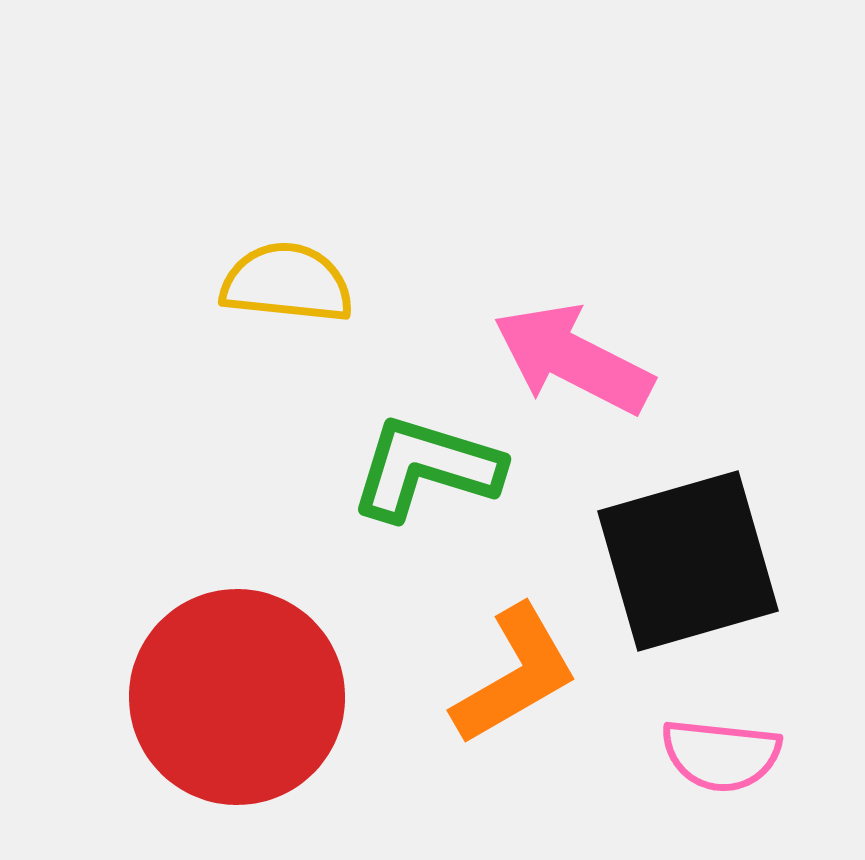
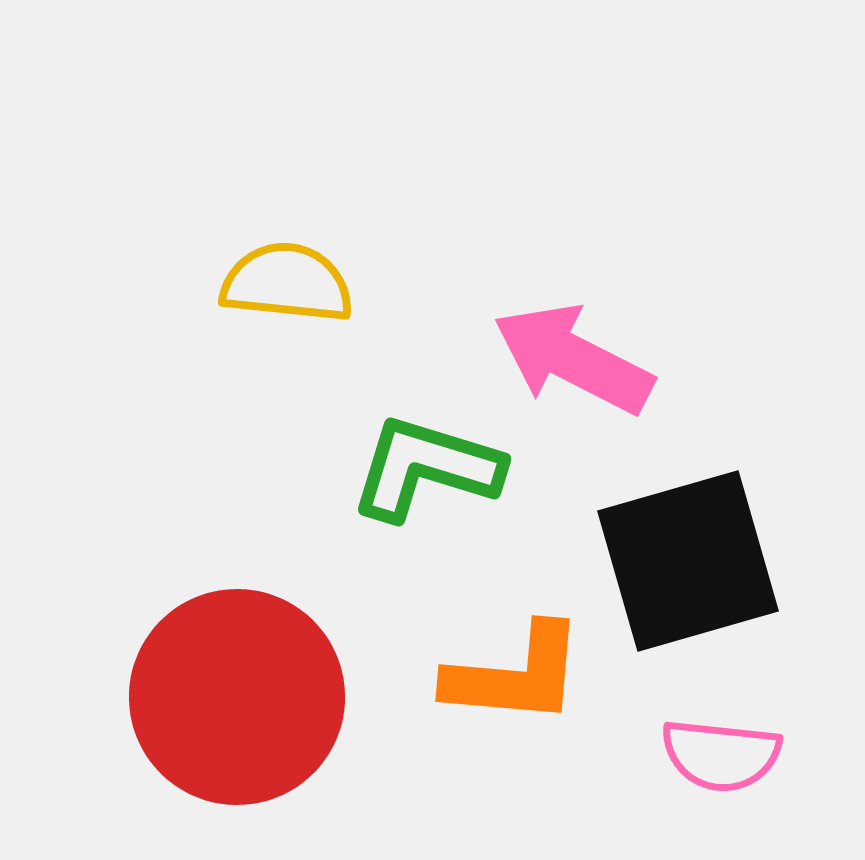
orange L-shape: rotated 35 degrees clockwise
